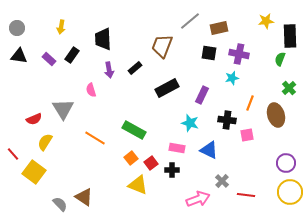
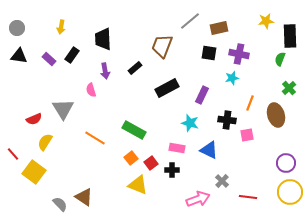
purple arrow at (109, 70): moved 4 px left, 1 px down
red line at (246, 195): moved 2 px right, 2 px down
